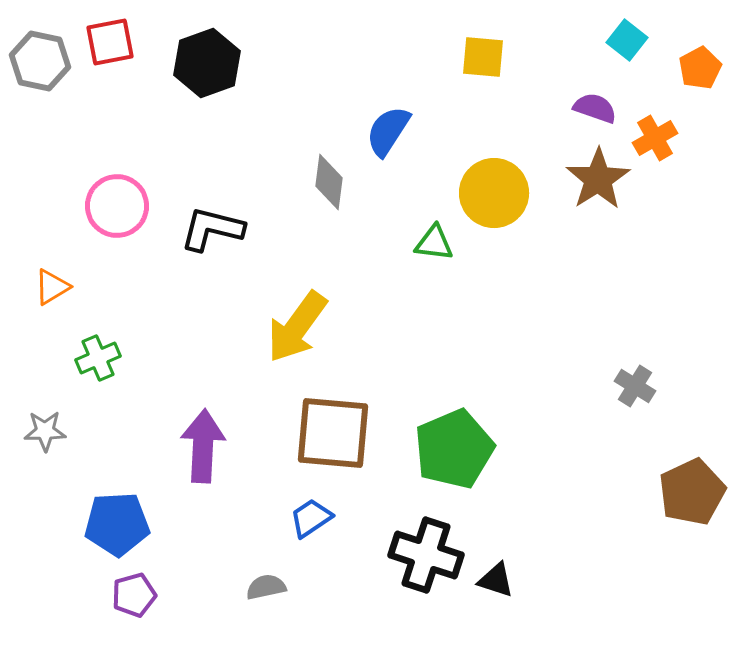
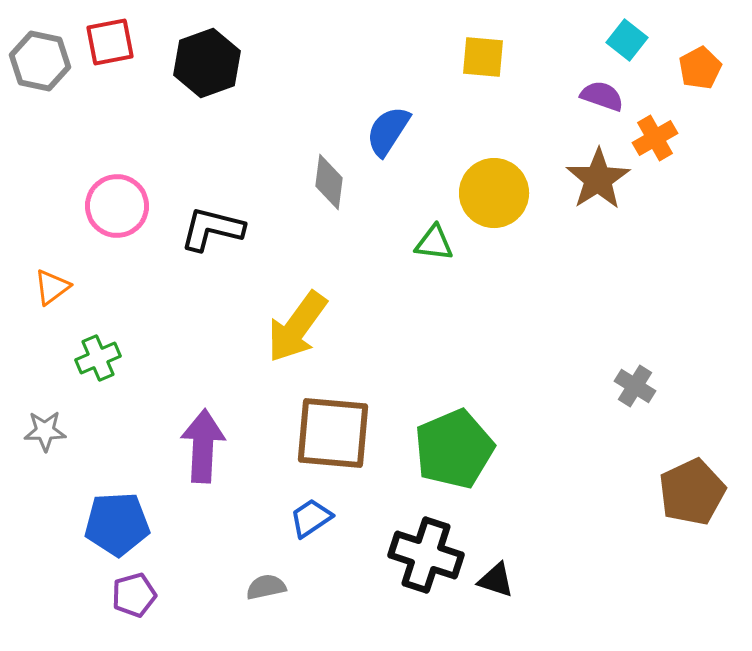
purple semicircle: moved 7 px right, 12 px up
orange triangle: rotated 6 degrees counterclockwise
